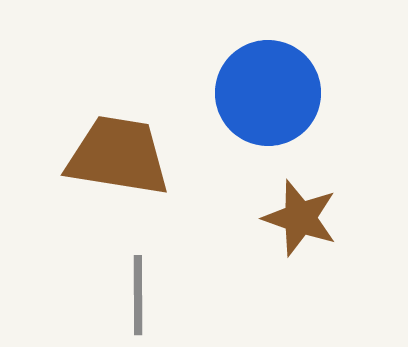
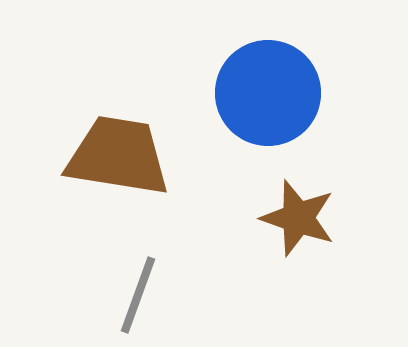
brown star: moved 2 px left
gray line: rotated 20 degrees clockwise
